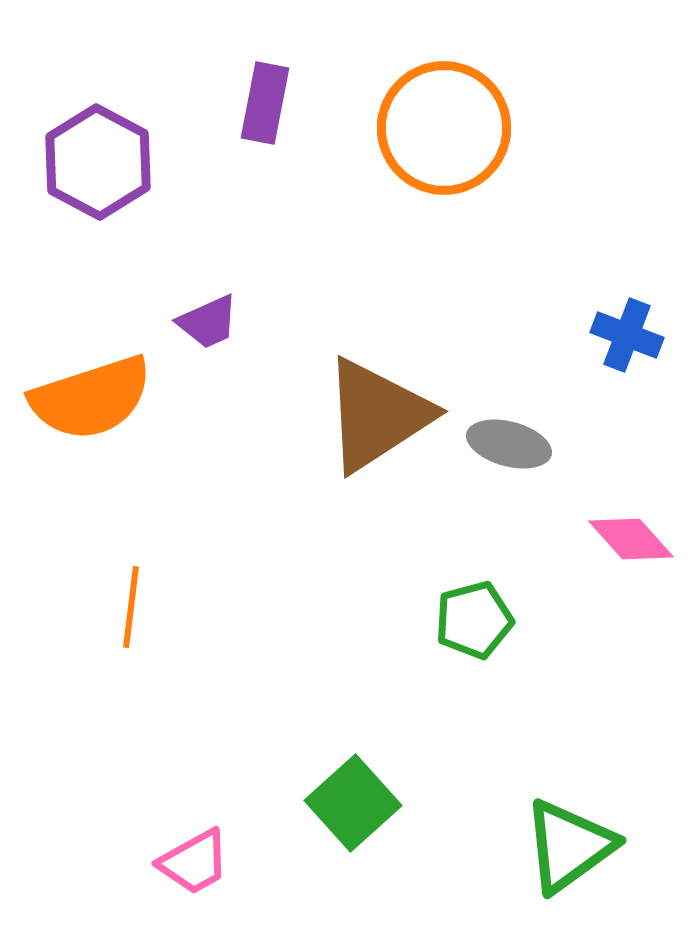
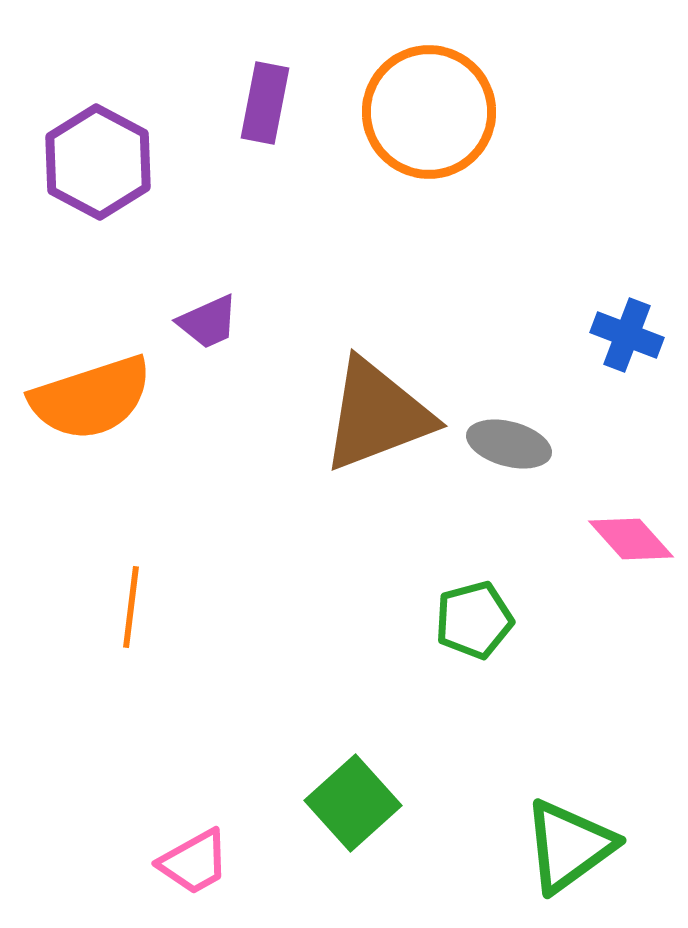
orange circle: moved 15 px left, 16 px up
brown triangle: rotated 12 degrees clockwise
